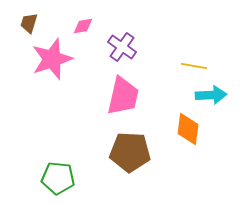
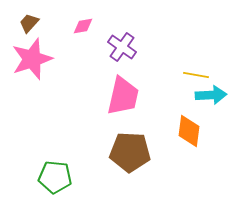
brown trapezoid: rotated 25 degrees clockwise
pink star: moved 20 px left
yellow line: moved 2 px right, 9 px down
orange diamond: moved 1 px right, 2 px down
green pentagon: moved 3 px left, 1 px up
